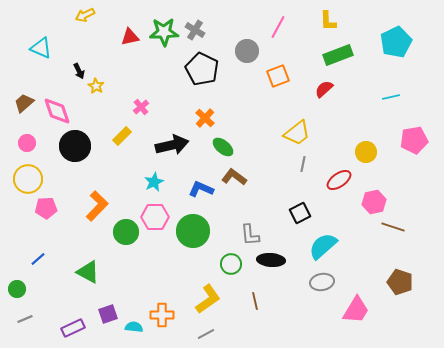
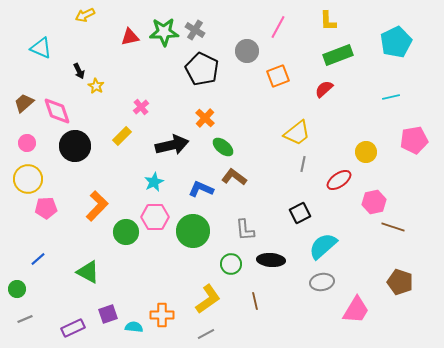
gray L-shape at (250, 235): moved 5 px left, 5 px up
